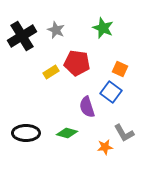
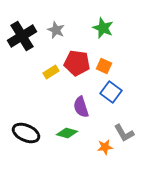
orange square: moved 16 px left, 3 px up
purple semicircle: moved 6 px left
black ellipse: rotated 24 degrees clockwise
